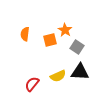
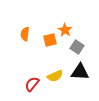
yellow semicircle: moved 3 px left
